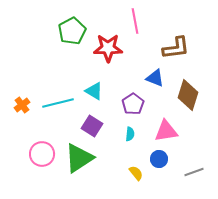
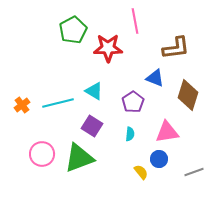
green pentagon: moved 1 px right, 1 px up
purple pentagon: moved 2 px up
pink triangle: moved 1 px right, 1 px down
green triangle: rotated 12 degrees clockwise
yellow semicircle: moved 5 px right, 1 px up
